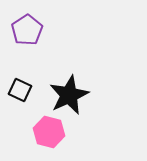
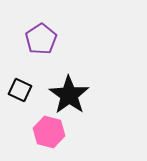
purple pentagon: moved 14 px right, 9 px down
black star: rotated 12 degrees counterclockwise
